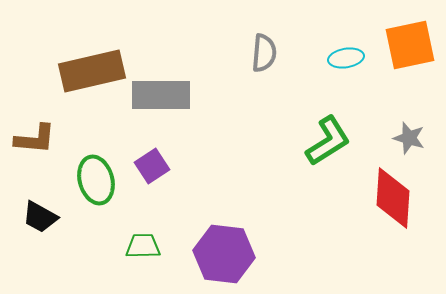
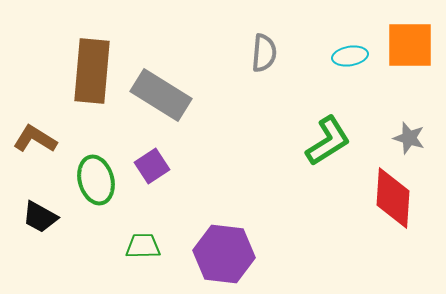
orange square: rotated 12 degrees clockwise
cyan ellipse: moved 4 px right, 2 px up
brown rectangle: rotated 72 degrees counterclockwise
gray rectangle: rotated 32 degrees clockwise
brown L-shape: rotated 153 degrees counterclockwise
